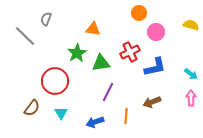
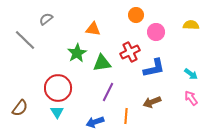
orange circle: moved 3 px left, 2 px down
gray semicircle: rotated 32 degrees clockwise
yellow semicircle: rotated 14 degrees counterclockwise
gray line: moved 4 px down
green triangle: moved 1 px right
blue L-shape: moved 1 px left, 1 px down
red circle: moved 3 px right, 7 px down
pink arrow: rotated 35 degrees counterclockwise
brown semicircle: moved 12 px left
cyan triangle: moved 4 px left, 1 px up
